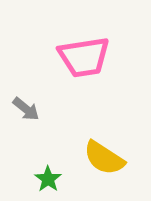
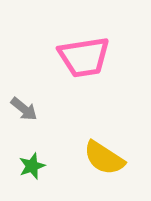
gray arrow: moved 2 px left
green star: moved 16 px left, 13 px up; rotated 16 degrees clockwise
